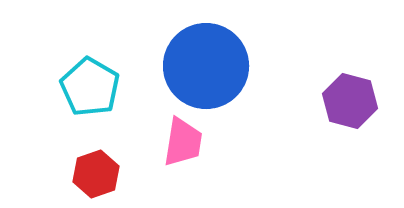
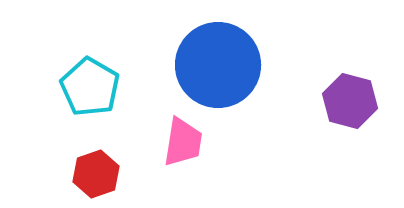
blue circle: moved 12 px right, 1 px up
